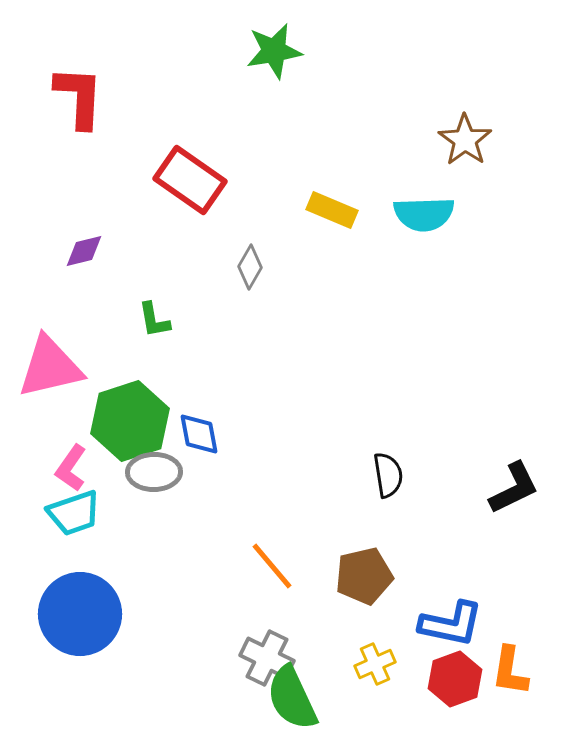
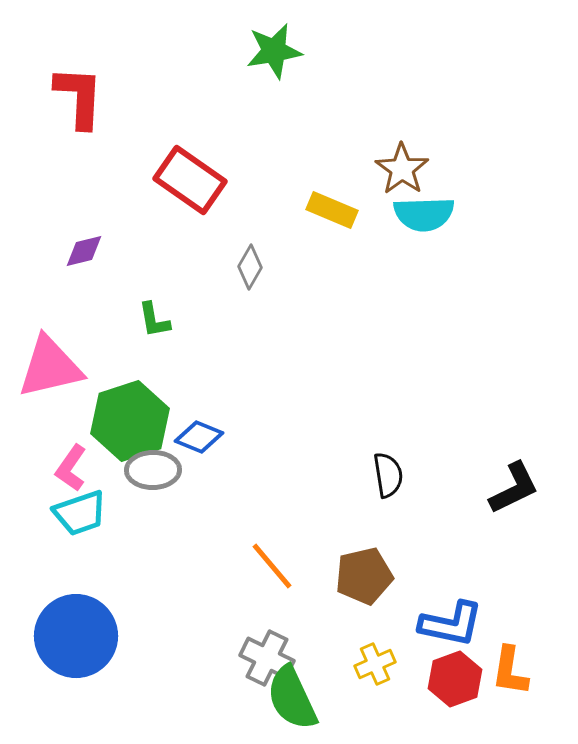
brown star: moved 63 px left, 29 px down
blue diamond: moved 3 px down; rotated 57 degrees counterclockwise
gray ellipse: moved 1 px left, 2 px up
cyan trapezoid: moved 6 px right
blue circle: moved 4 px left, 22 px down
